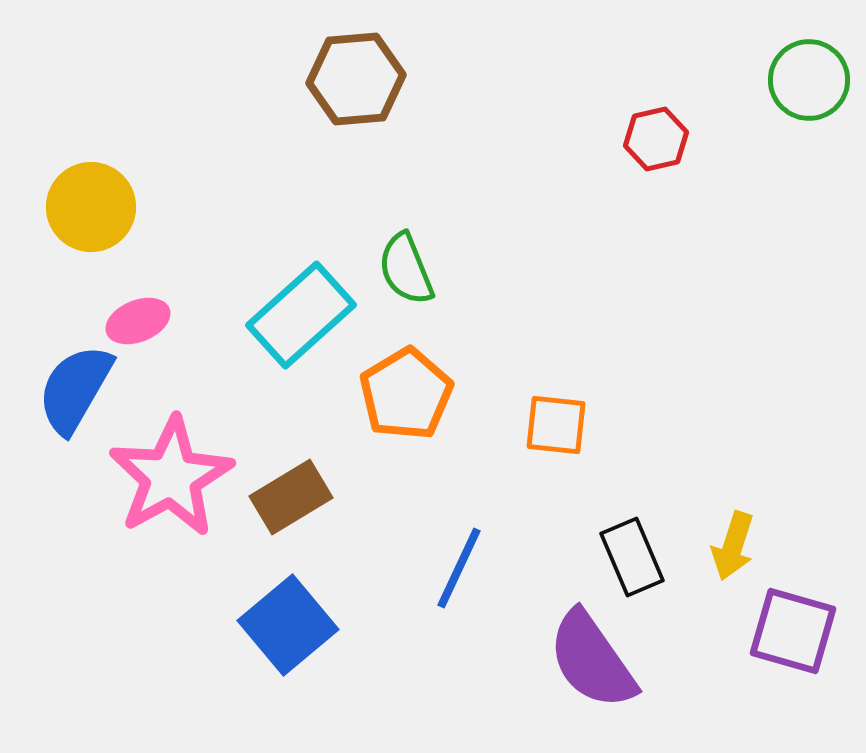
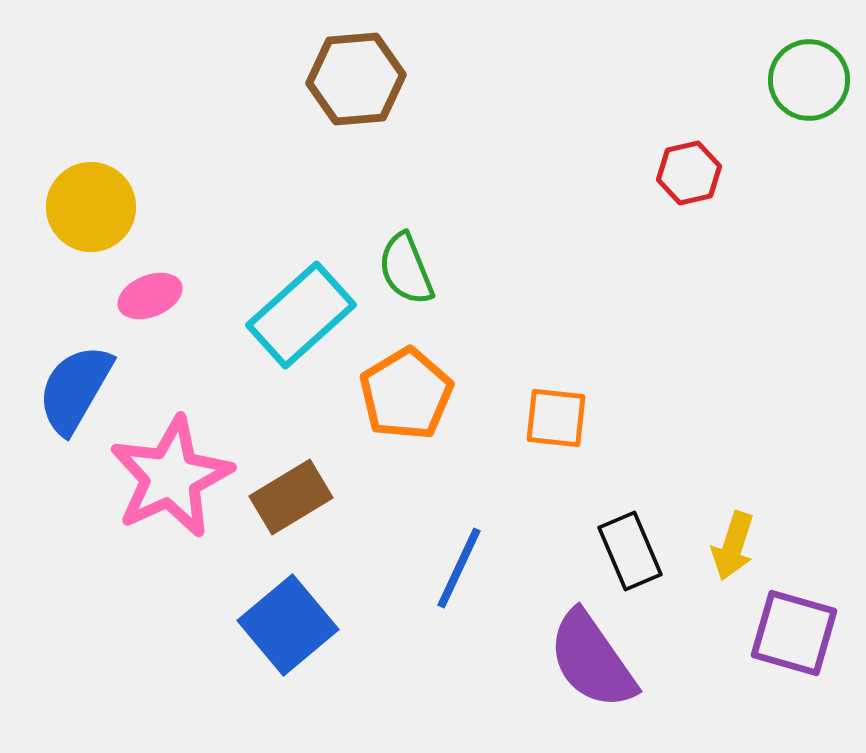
red hexagon: moved 33 px right, 34 px down
pink ellipse: moved 12 px right, 25 px up
orange square: moved 7 px up
pink star: rotated 4 degrees clockwise
black rectangle: moved 2 px left, 6 px up
purple square: moved 1 px right, 2 px down
